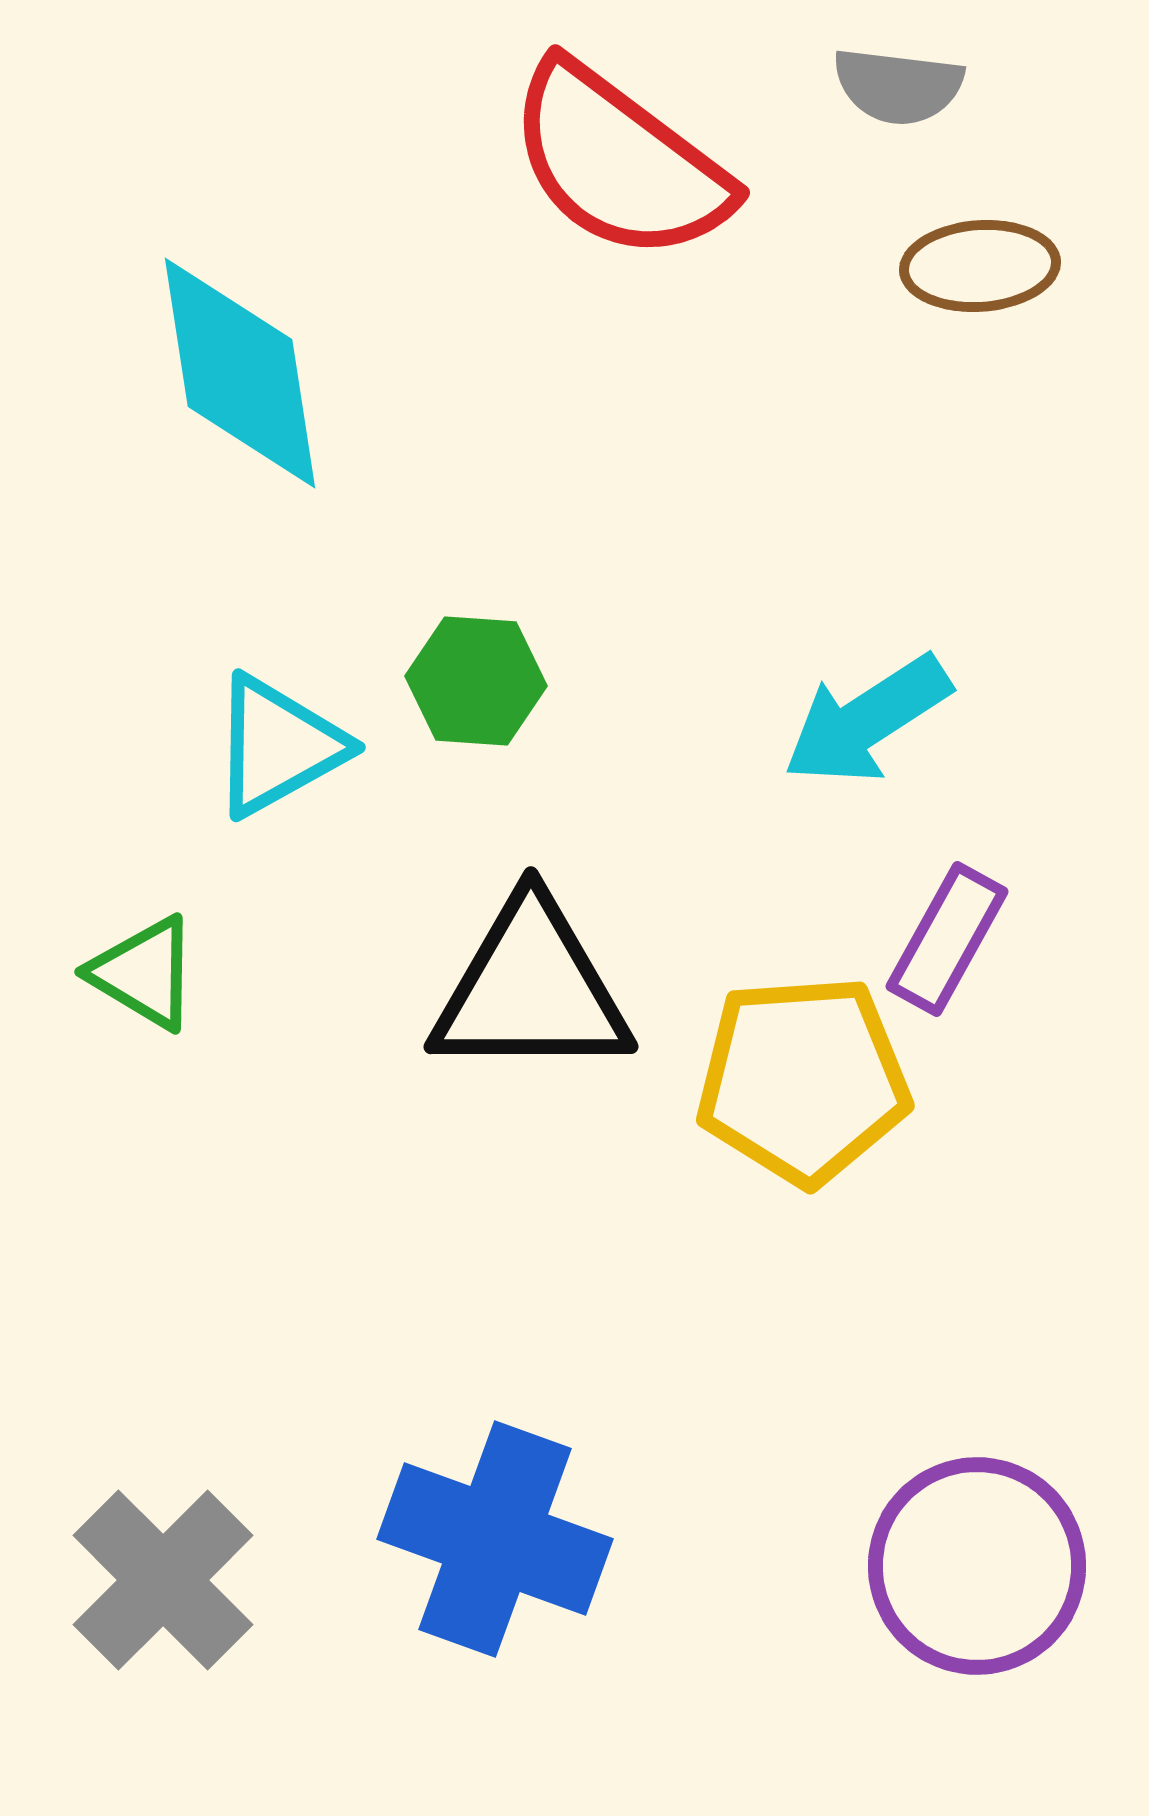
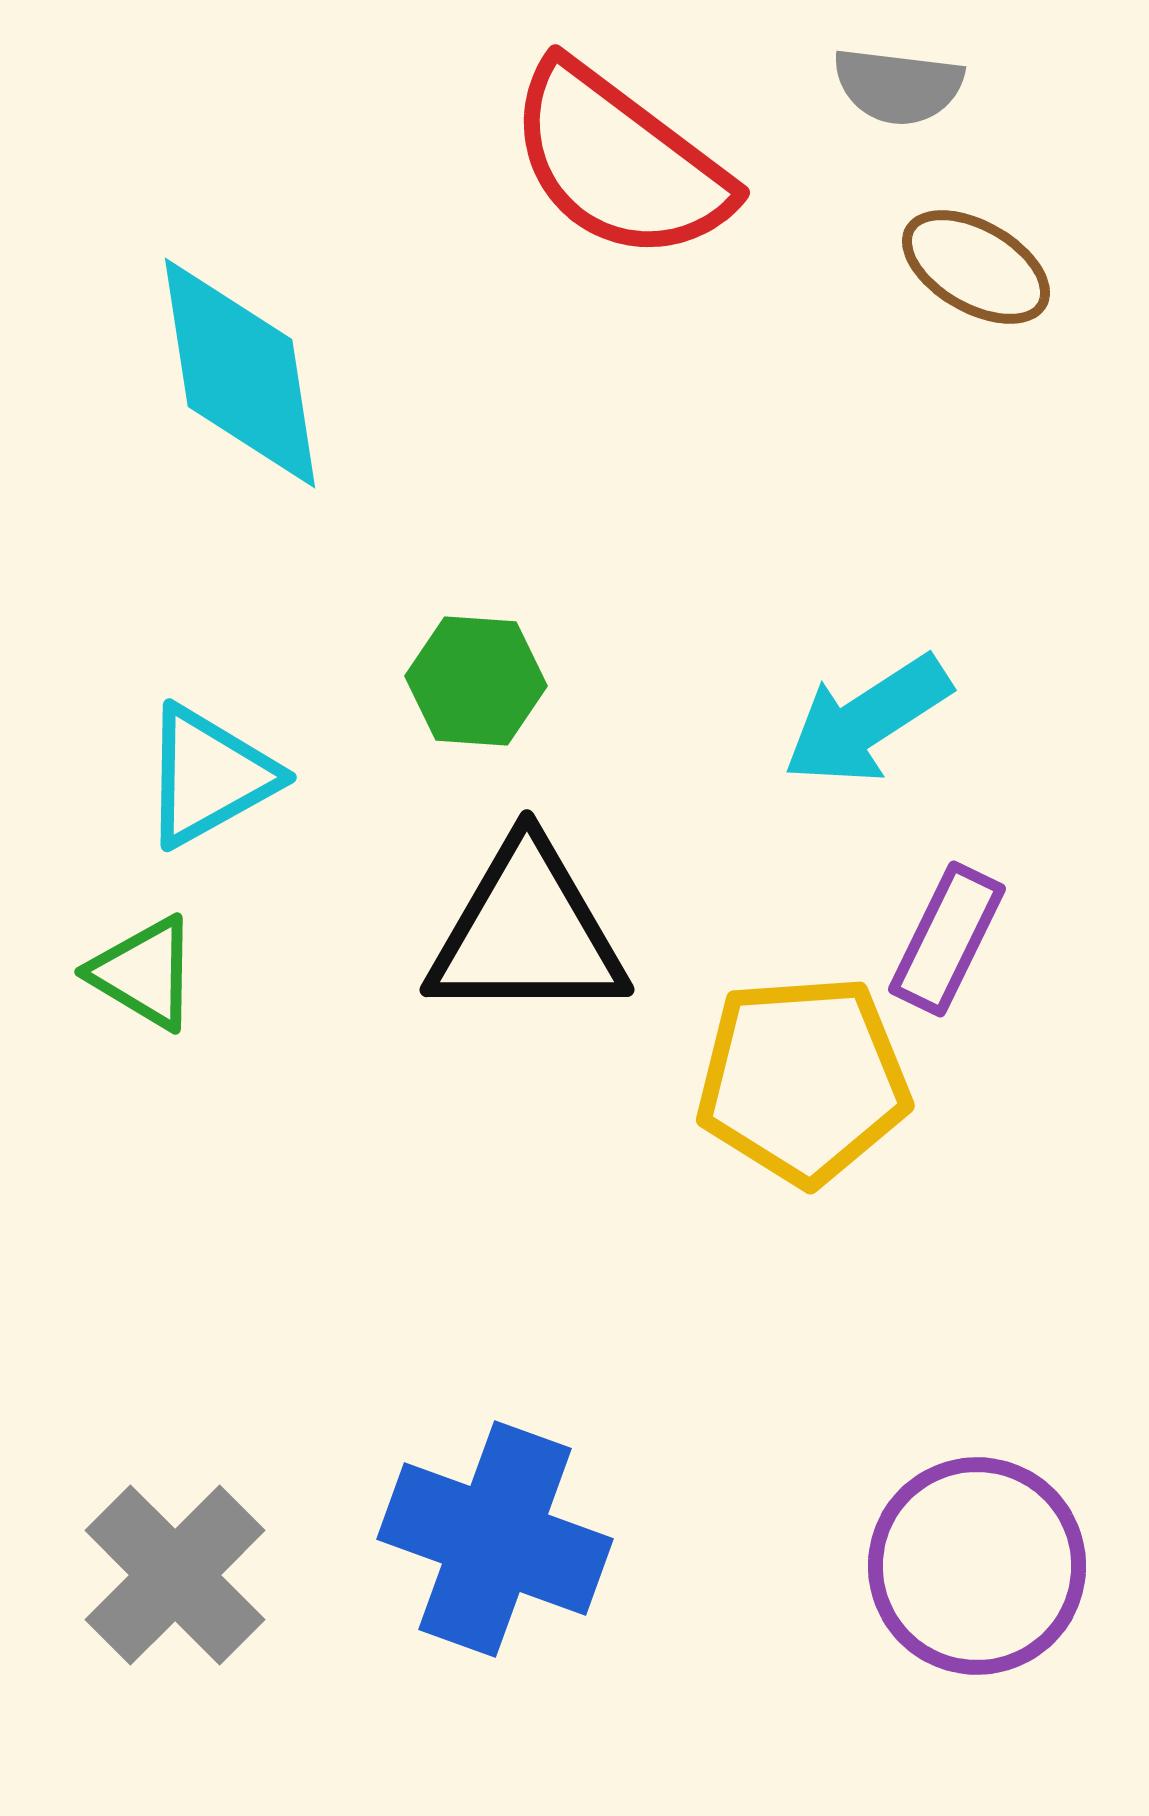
brown ellipse: moved 4 px left, 1 px down; rotated 34 degrees clockwise
cyan triangle: moved 69 px left, 30 px down
purple rectangle: rotated 3 degrees counterclockwise
black triangle: moved 4 px left, 57 px up
gray cross: moved 12 px right, 5 px up
